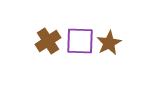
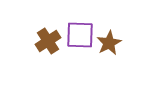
purple square: moved 6 px up
